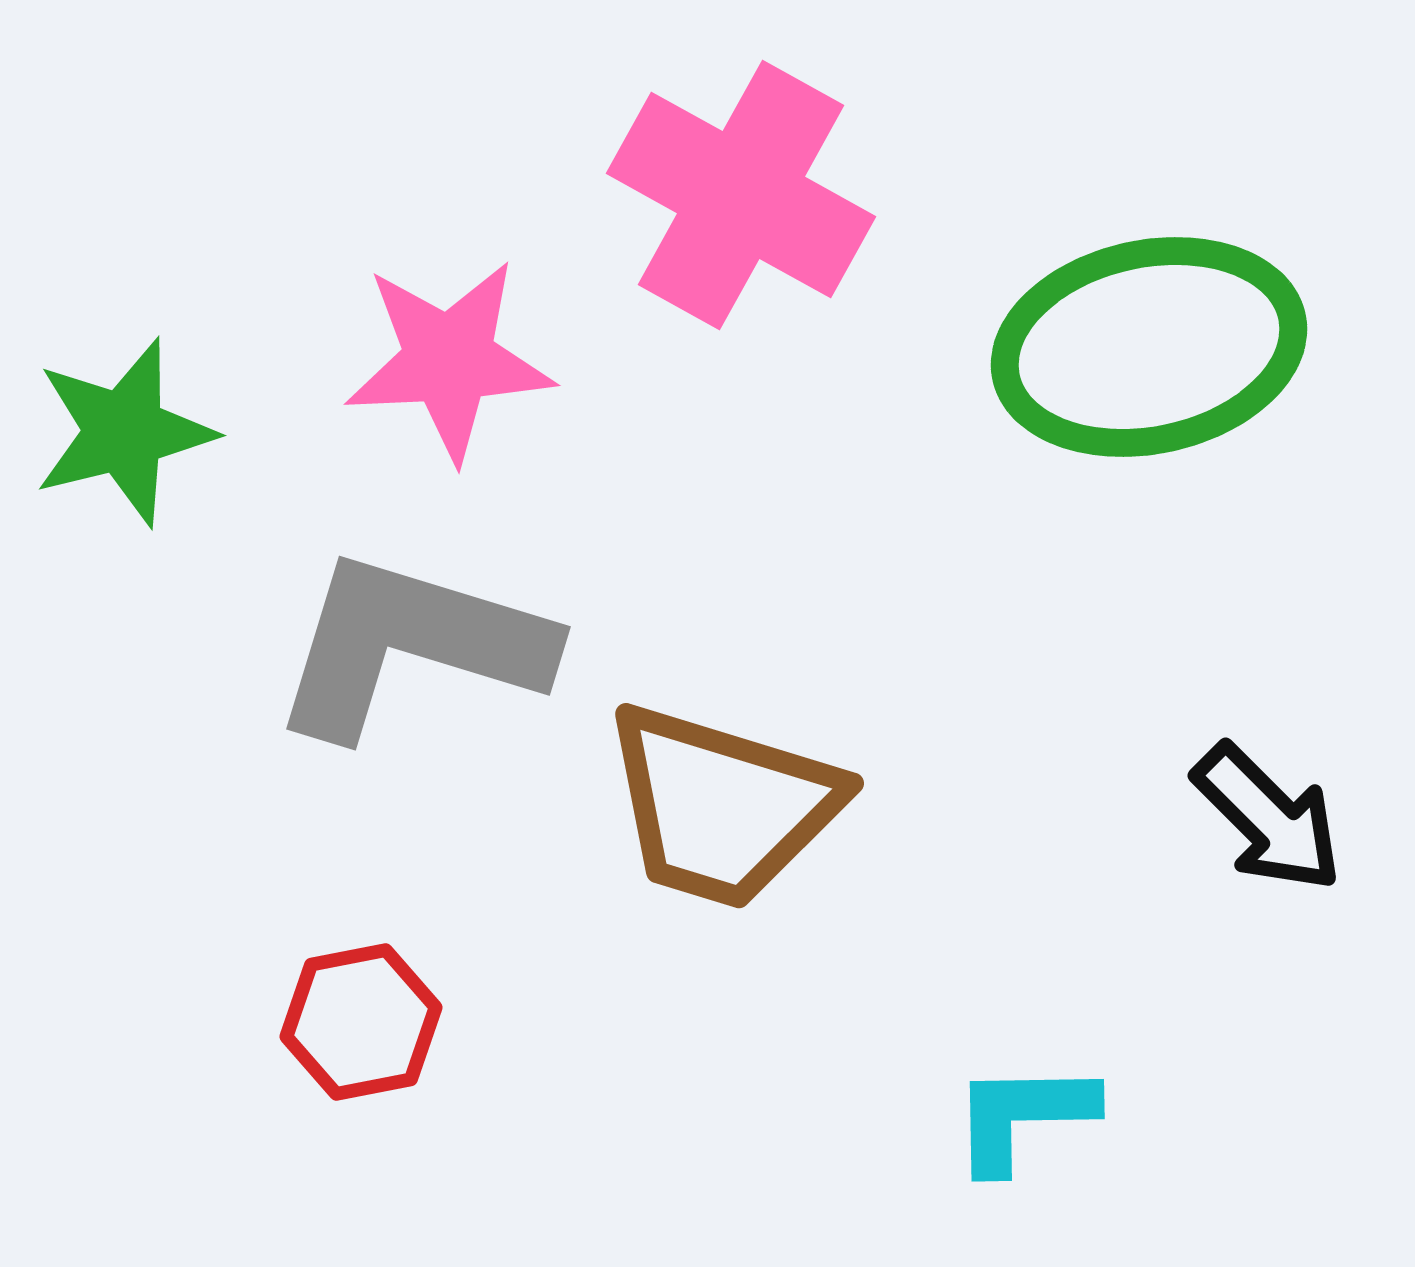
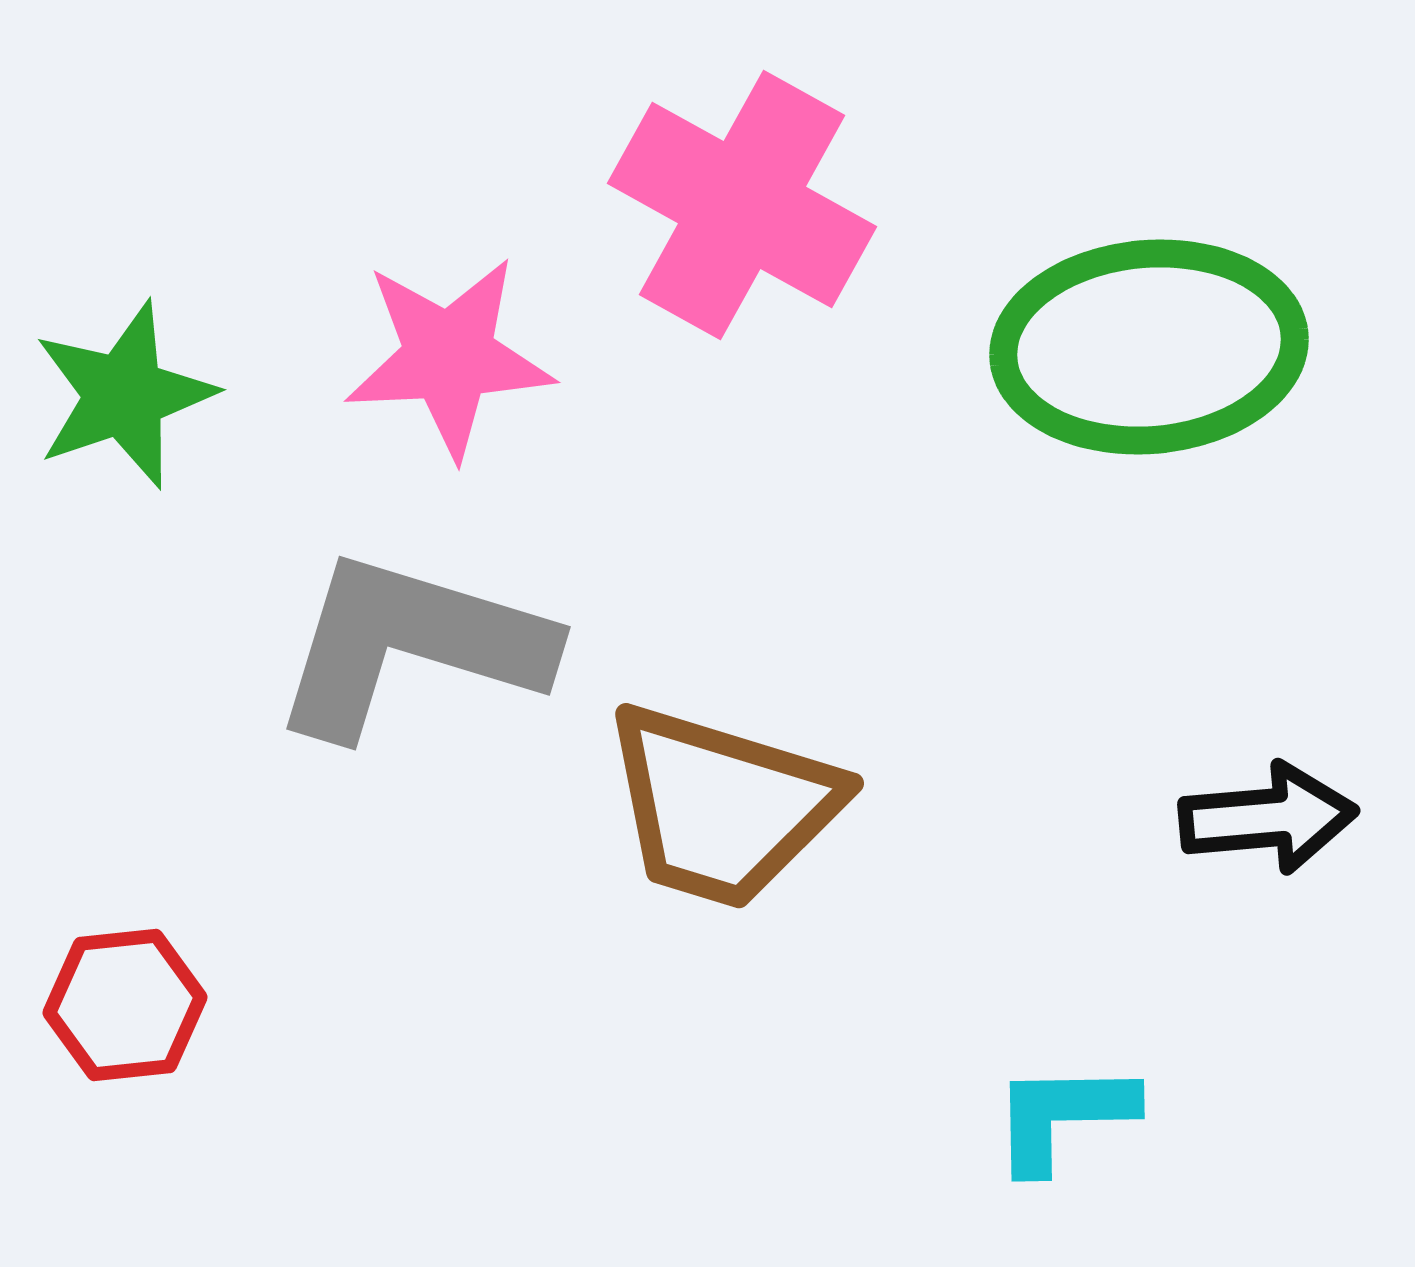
pink cross: moved 1 px right, 10 px down
green ellipse: rotated 7 degrees clockwise
pink star: moved 3 px up
green star: moved 37 px up; rotated 5 degrees counterclockwise
black arrow: rotated 50 degrees counterclockwise
red hexagon: moved 236 px left, 17 px up; rotated 5 degrees clockwise
cyan L-shape: moved 40 px right
